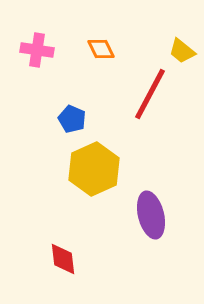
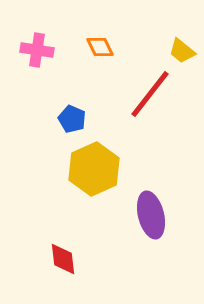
orange diamond: moved 1 px left, 2 px up
red line: rotated 10 degrees clockwise
